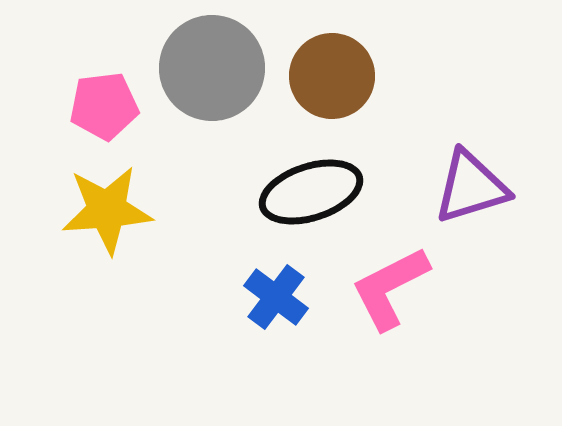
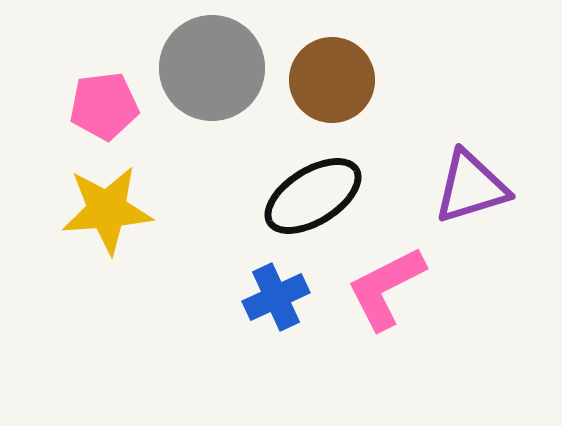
brown circle: moved 4 px down
black ellipse: moved 2 px right, 4 px down; rotated 14 degrees counterclockwise
pink L-shape: moved 4 px left
blue cross: rotated 28 degrees clockwise
